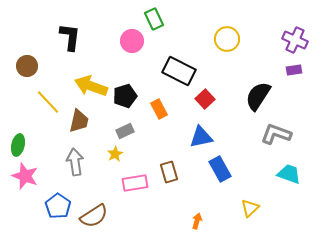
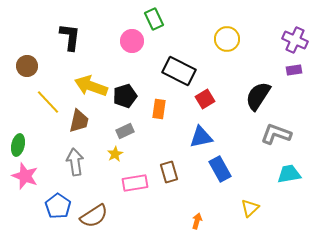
red square: rotated 12 degrees clockwise
orange rectangle: rotated 36 degrees clockwise
cyan trapezoid: rotated 30 degrees counterclockwise
